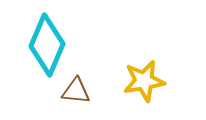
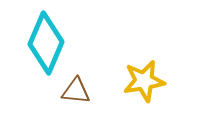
cyan diamond: moved 1 px left, 2 px up
